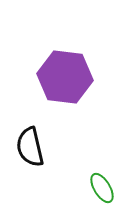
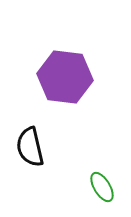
green ellipse: moved 1 px up
